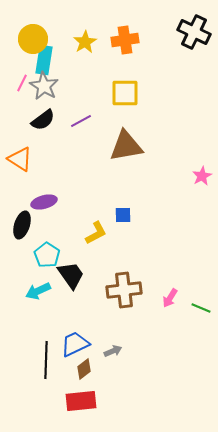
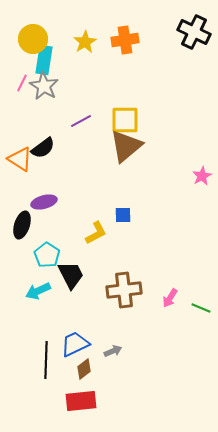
yellow square: moved 27 px down
black semicircle: moved 28 px down
brown triangle: rotated 30 degrees counterclockwise
black trapezoid: rotated 8 degrees clockwise
